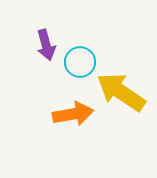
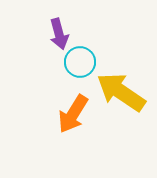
purple arrow: moved 13 px right, 11 px up
orange arrow: rotated 132 degrees clockwise
